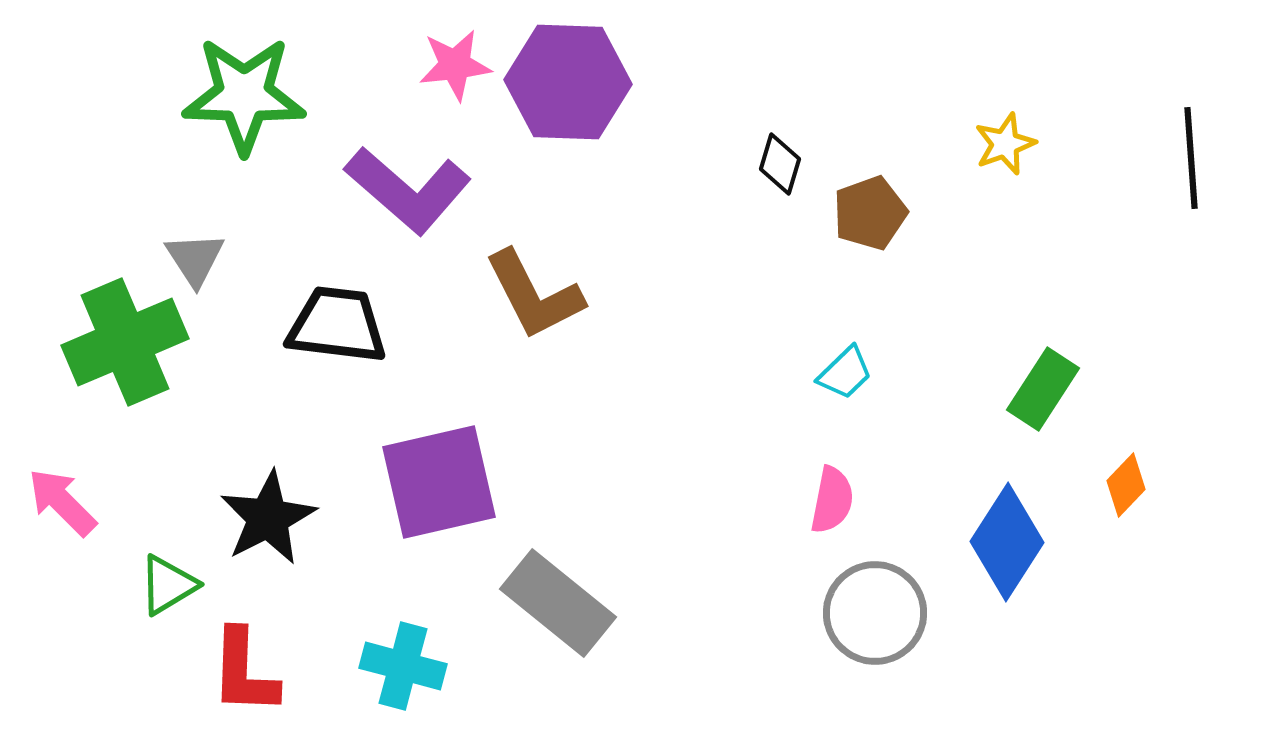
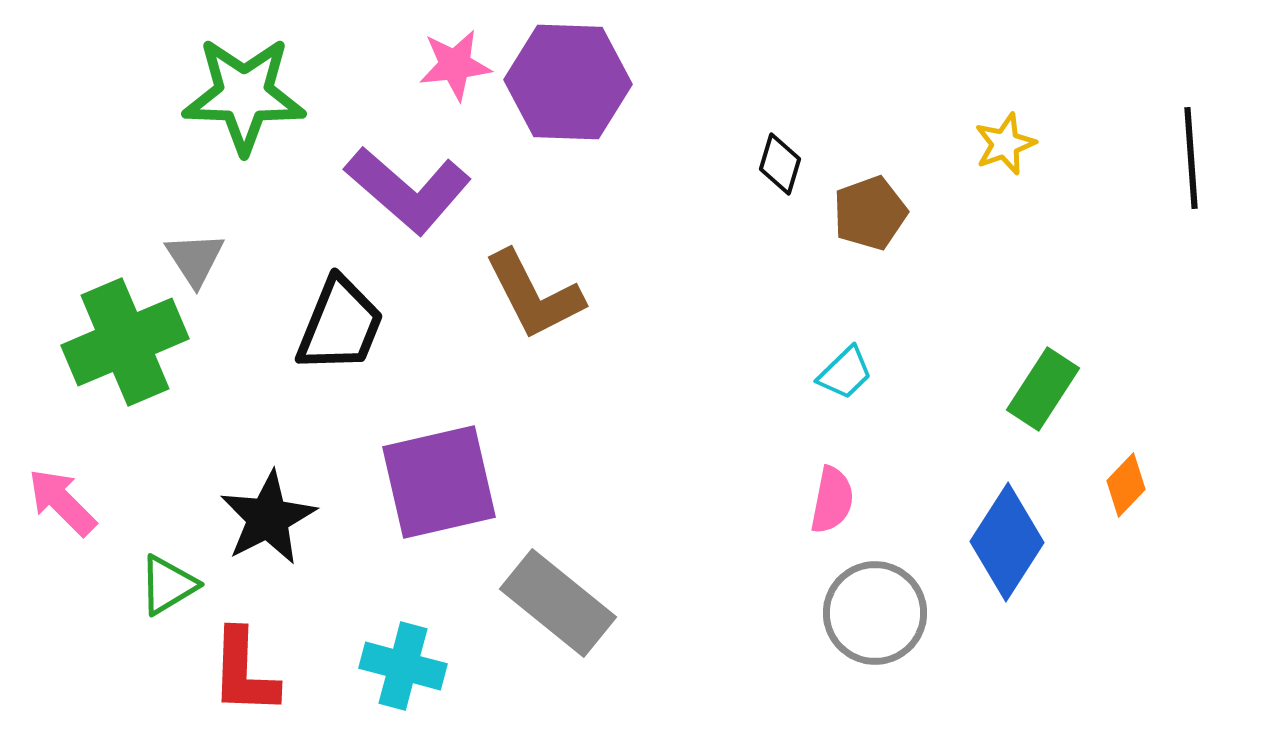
black trapezoid: moved 3 px right; rotated 105 degrees clockwise
